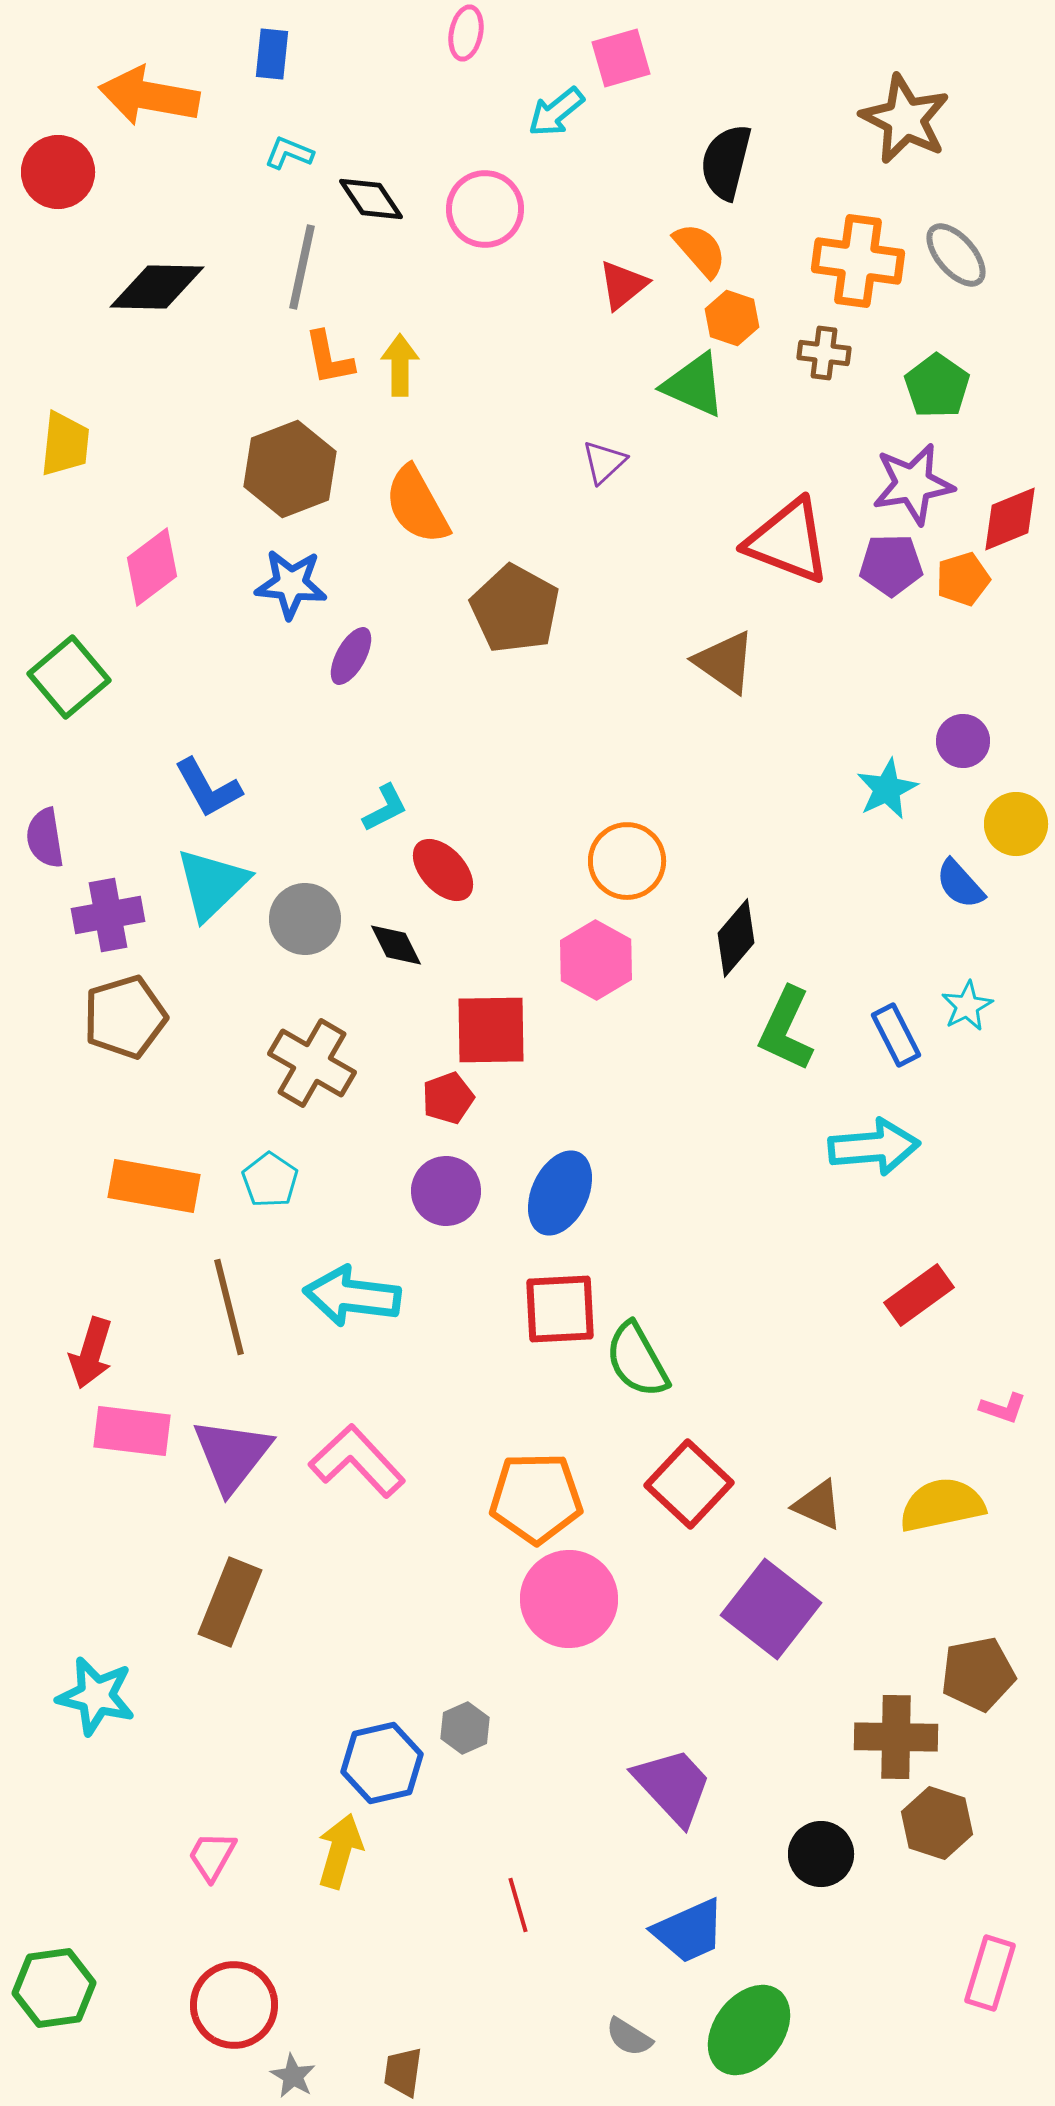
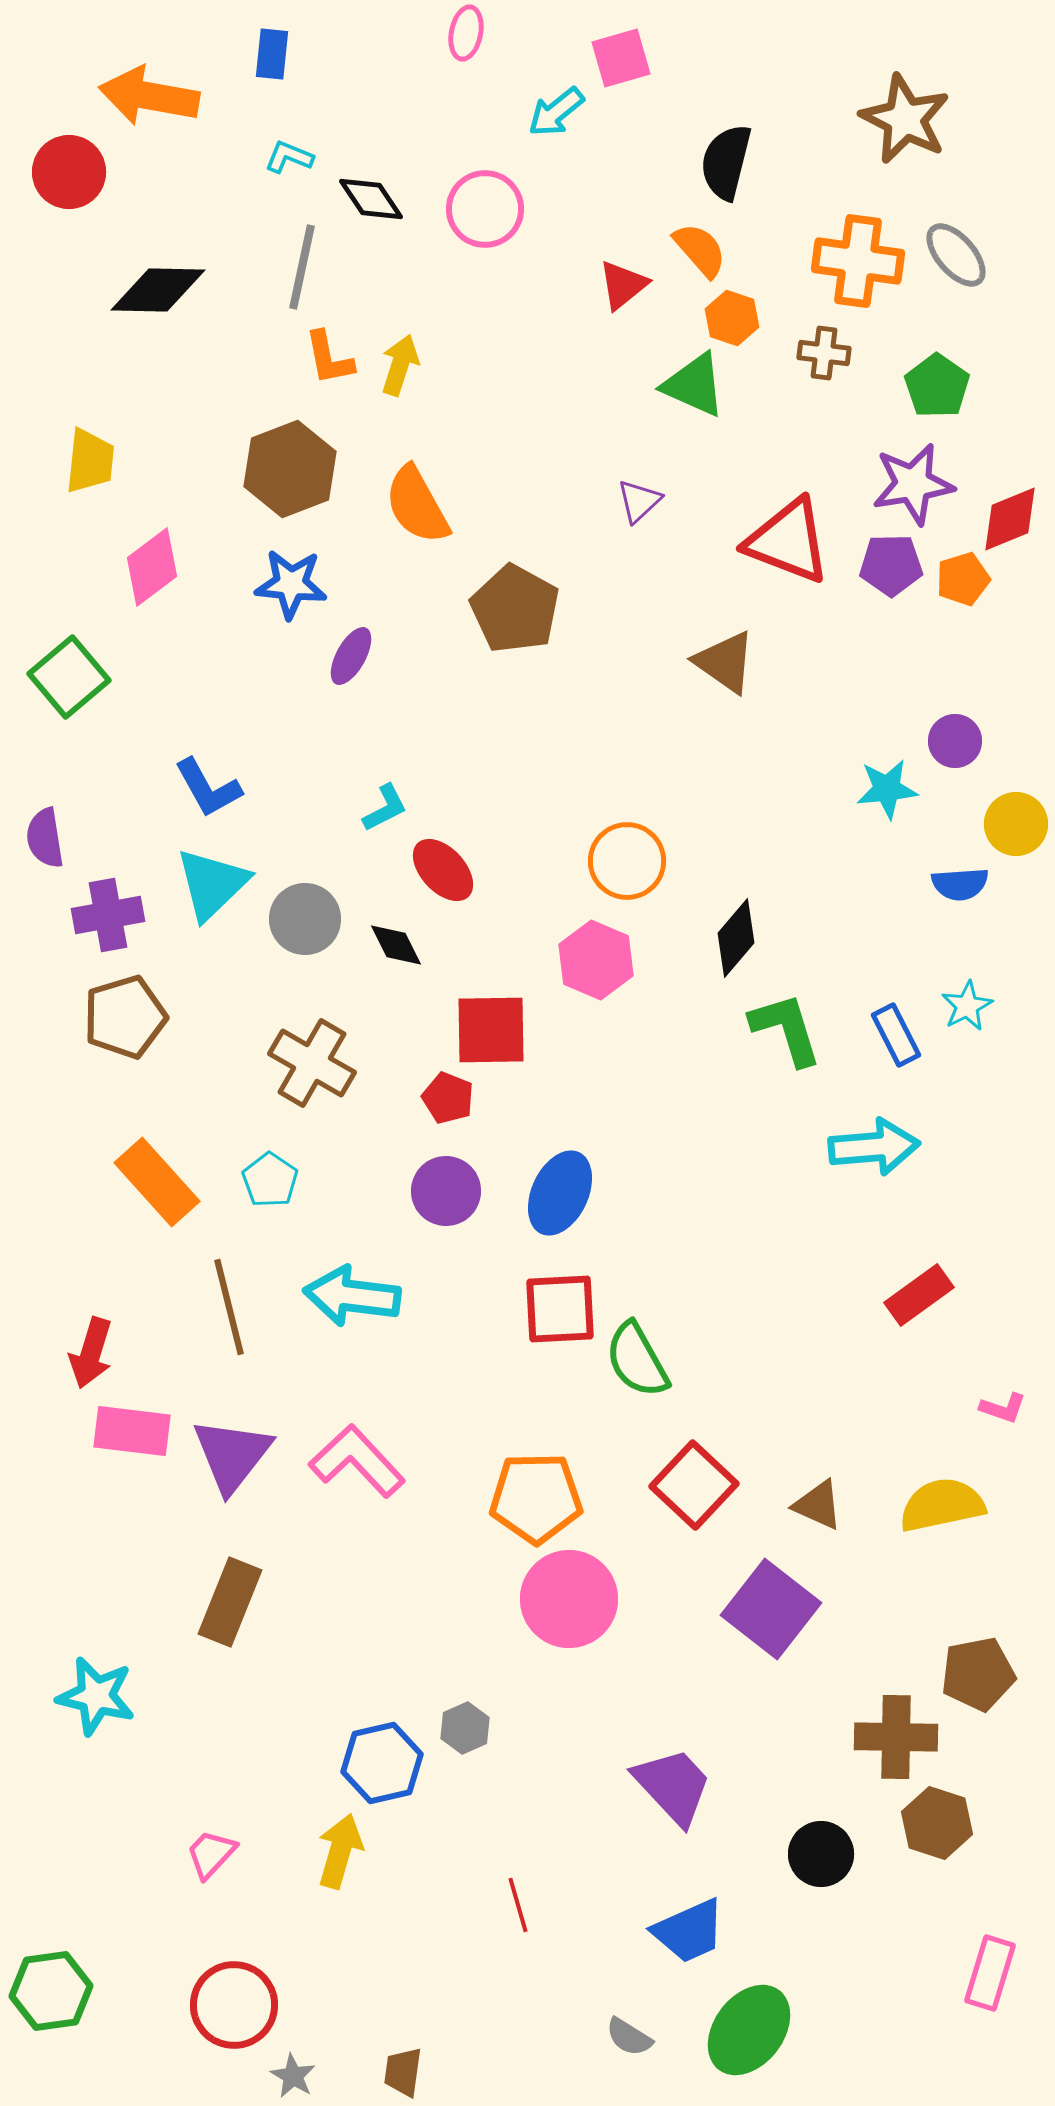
cyan L-shape at (289, 153): moved 4 px down
red circle at (58, 172): moved 11 px right
black diamond at (157, 287): moved 1 px right, 3 px down
yellow arrow at (400, 365): rotated 18 degrees clockwise
yellow trapezoid at (65, 444): moved 25 px right, 17 px down
purple triangle at (604, 462): moved 35 px right, 39 px down
purple circle at (963, 741): moved 8 px left
cyan star at (887, 789): rotated 20 degrees clockwise
blue semicircle at (960, 884): rotated 52 degrees counterclockwise
pink hexagon at (596, 960): rotated 6 degrees counterclockwise
green L-shape at (786, 1029): rotated 138 degrees clockwise
red pentagon at (448, 1098): rotated 30 degrees counterclockwise
orange rectangle at (154, 1186): moved 3 px right, 4 px up; rotated 38 degrees clockwise
red square at (689, 1484): moved 5 px right, 1 px down
pink trapezoid at (212, 1856): moved 1 px left, 2 px up; rotated 14 degrees clockwise
green hexagon at (54, 1988): moved 3 px left, 3 px down
